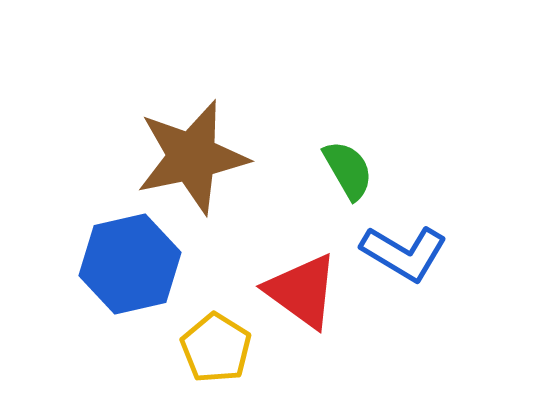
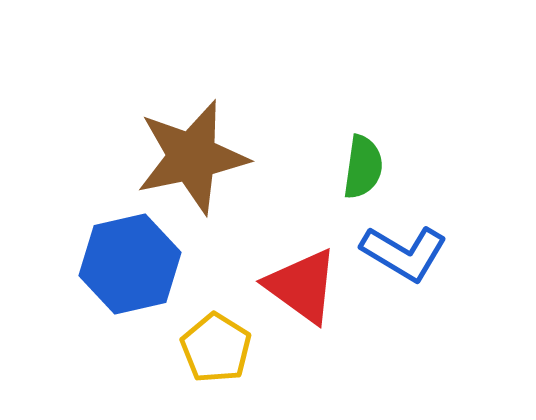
green semicircle: moved 15 px right, 3 px up; rotated 38 degrees clockwise
red triangle: moved 5 px up
